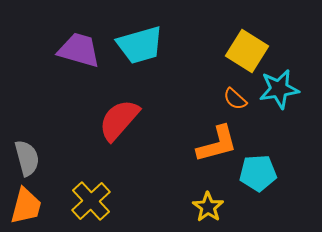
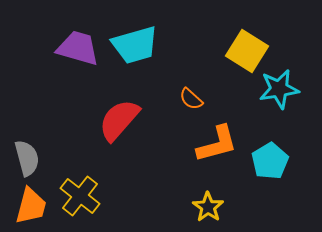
cyan trapezoid: moved 5 px left
purple trapezoid: moved 1 px left, 2 px up
orange semicircle: moved 44 px left
cyan pentagon: moved 12 px right, 12 px up; rotated 27 degrees counterclockwise
yellow cross: moved 11 px left, 5 px up; rotated 9 degrees counterclockwise
orange trapezoid: moved 5 px right
